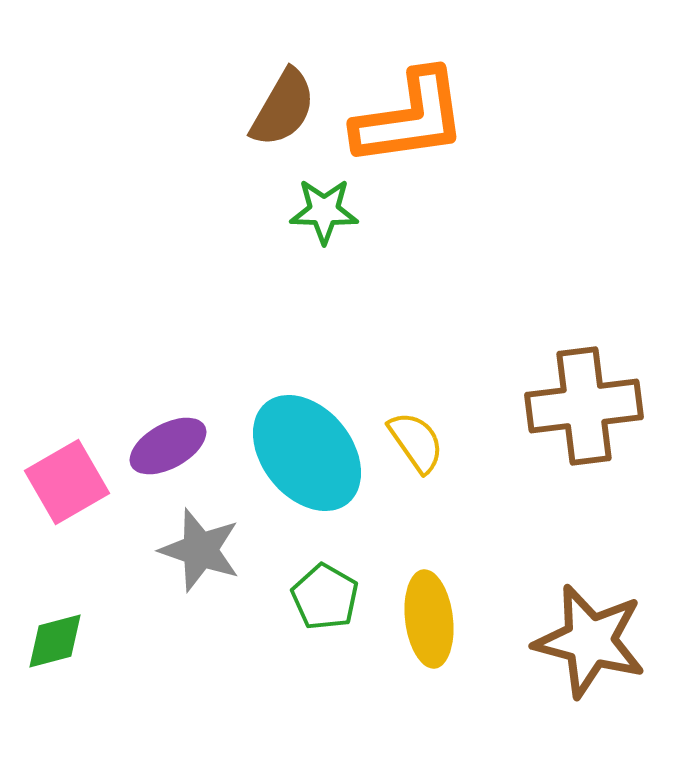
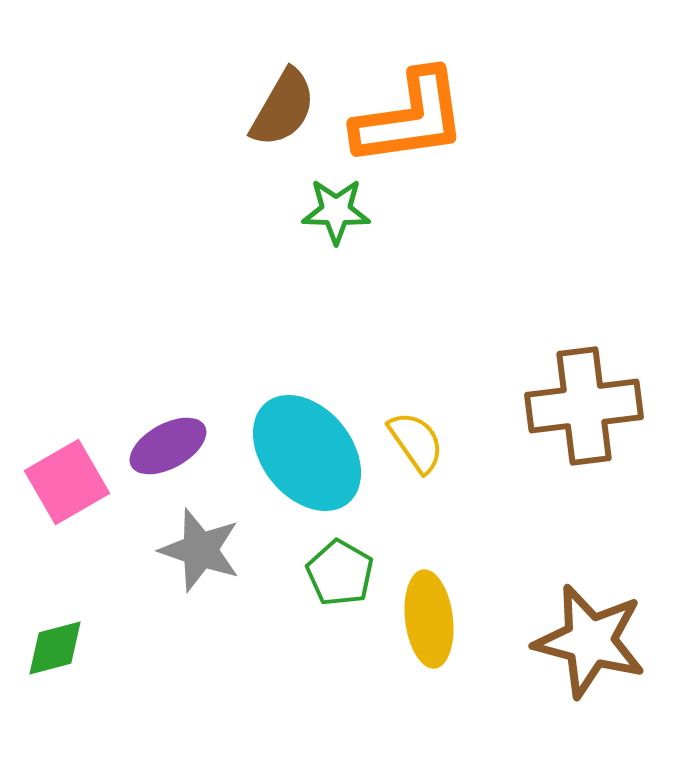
green star: moved 12 px right
green pentagon: moved 15 px right, 24 px up
green diamond: moved 7 px down
